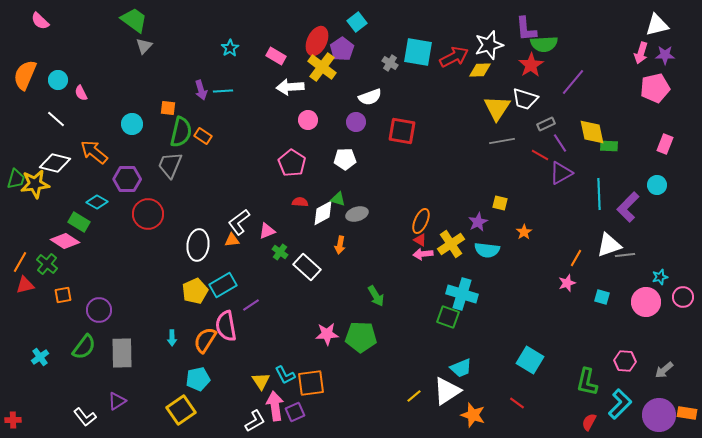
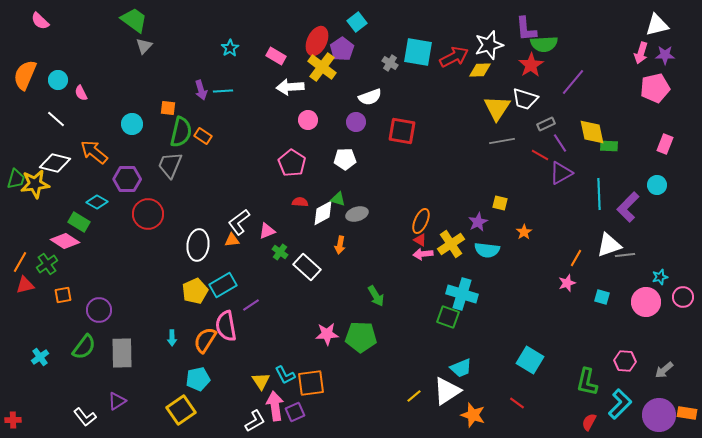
green cross at (47, 264): rotated 15 degrees clockwise
